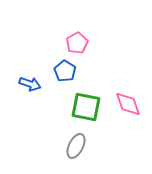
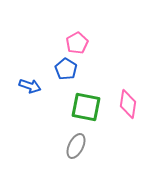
blue pentagon: moved 1 px right, 2 px up
blue arrow: moved 2 px down
pink diamond: rotated 28 degrees clockwise
